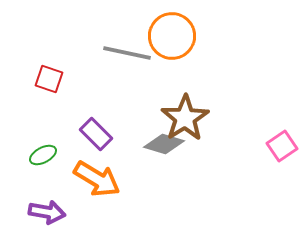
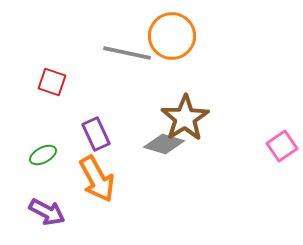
red square: moved 3 px right, 3 px down
purple rectangle: rotated 20 degrees clockwise
orange arrow: rotated 30 degrees clockwise
purple arrow: rotated 18 degrees clockwise
